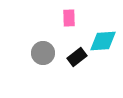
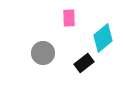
cyan diamond: moved 3 px up; rotated 36 degrees counterclockwise
black rectangle: moved 7 px right, 6 px down
